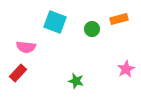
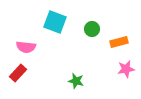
orange rectangle: moved 23 px down
pink star: rotated 18 degrees clockwise
